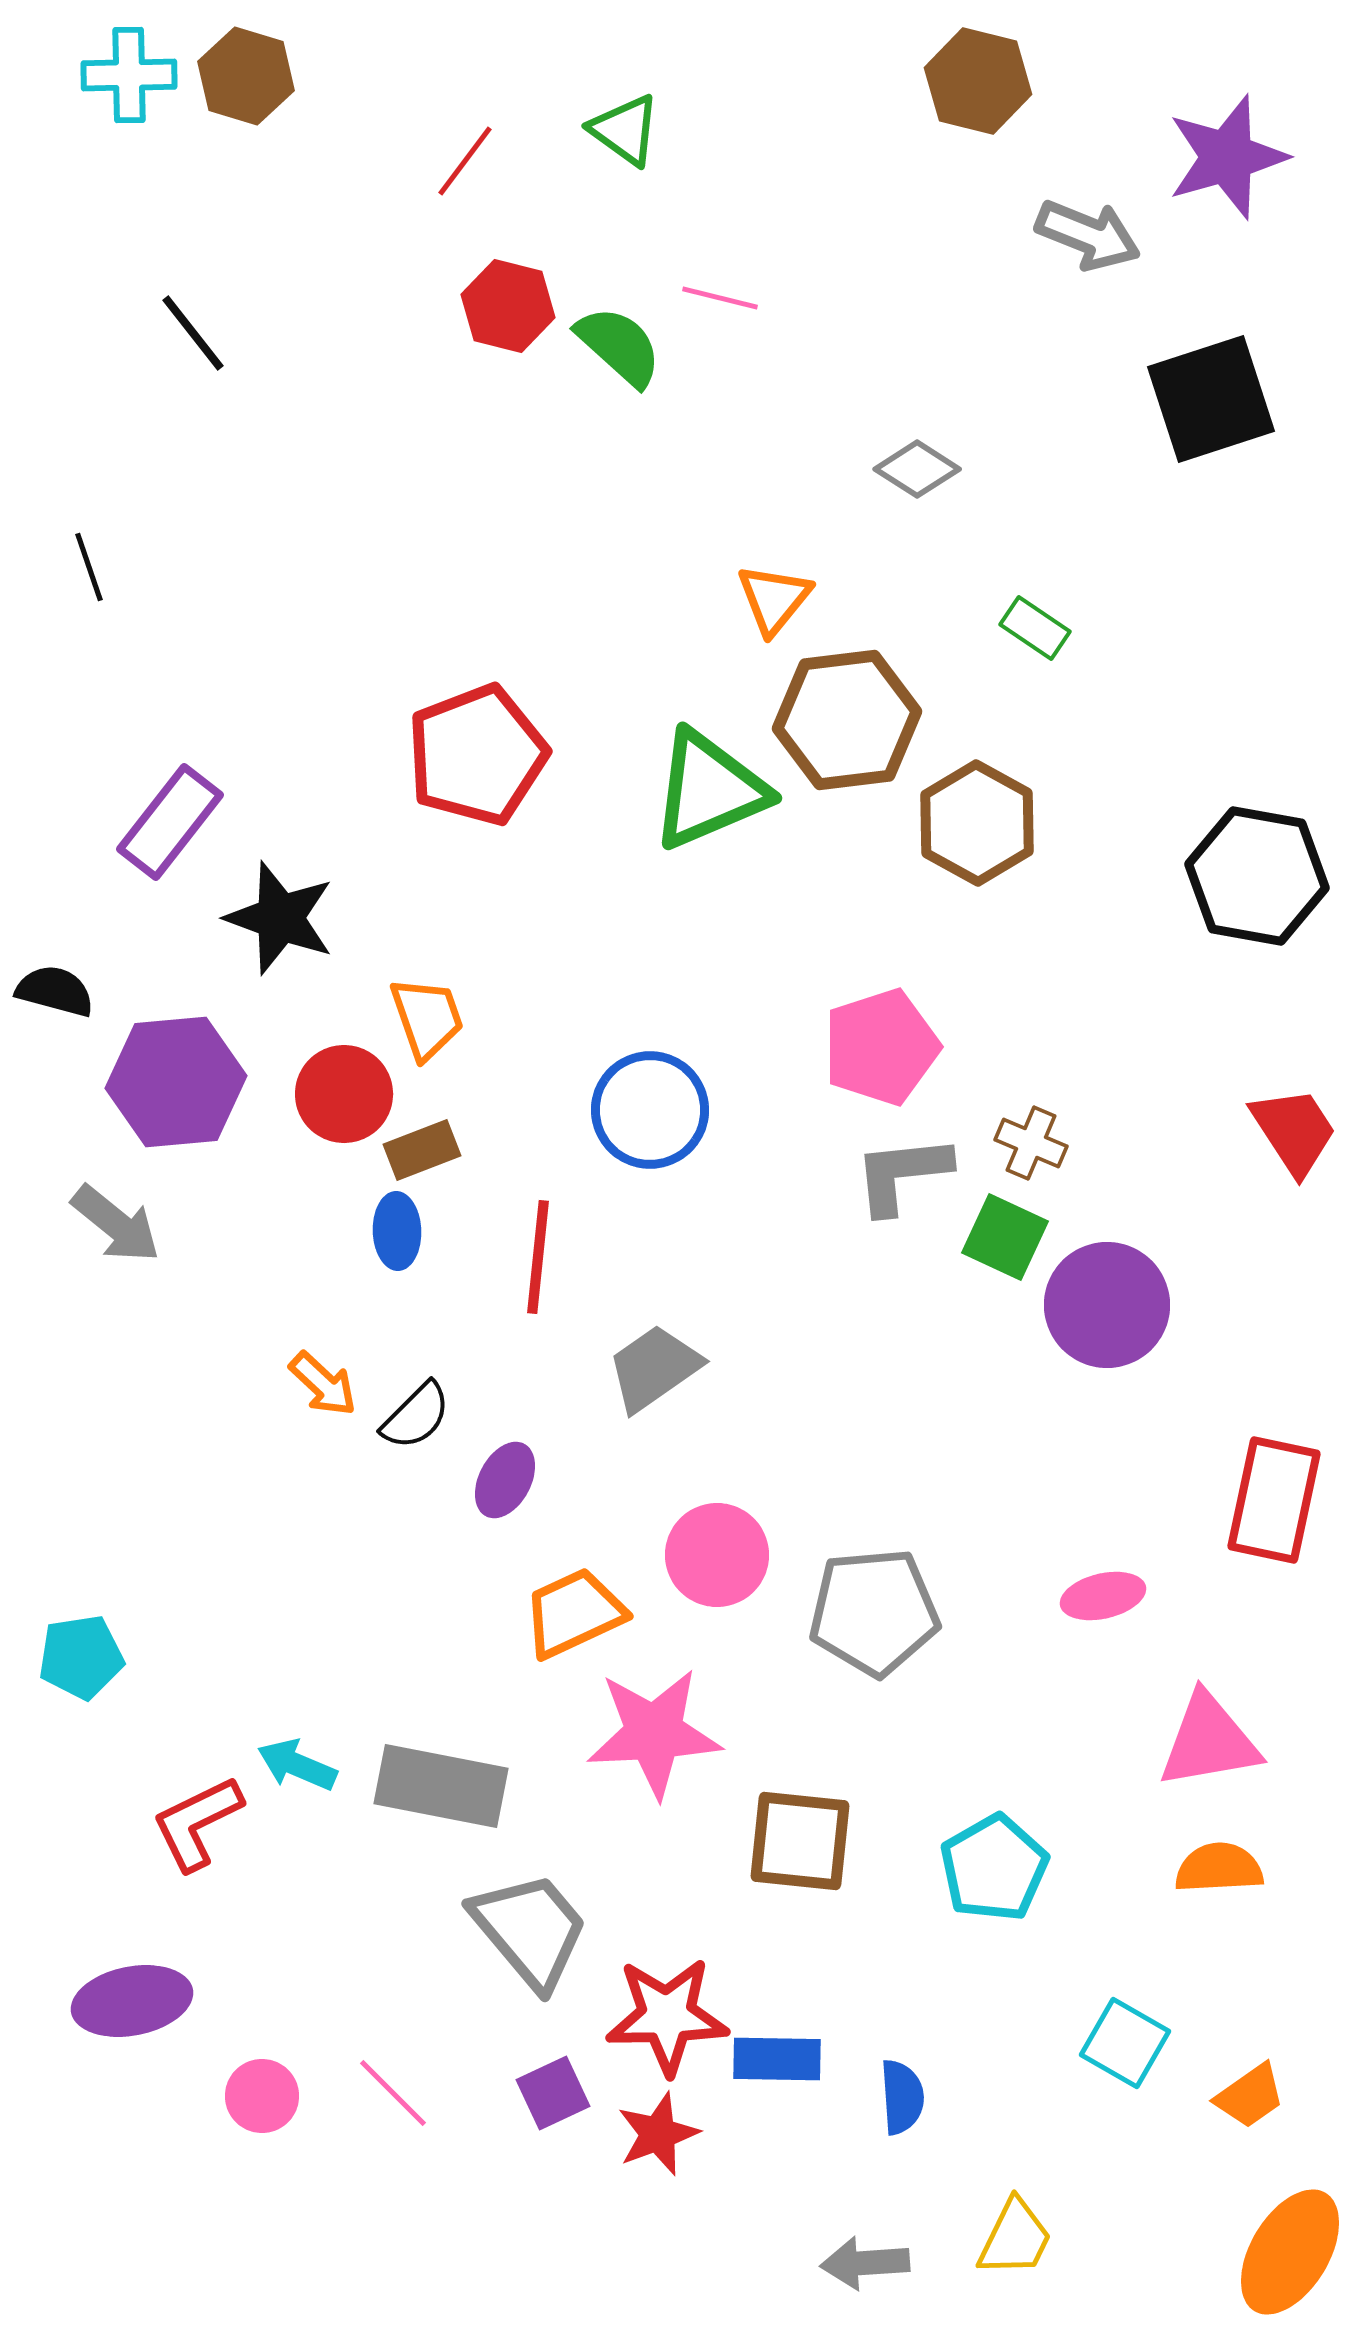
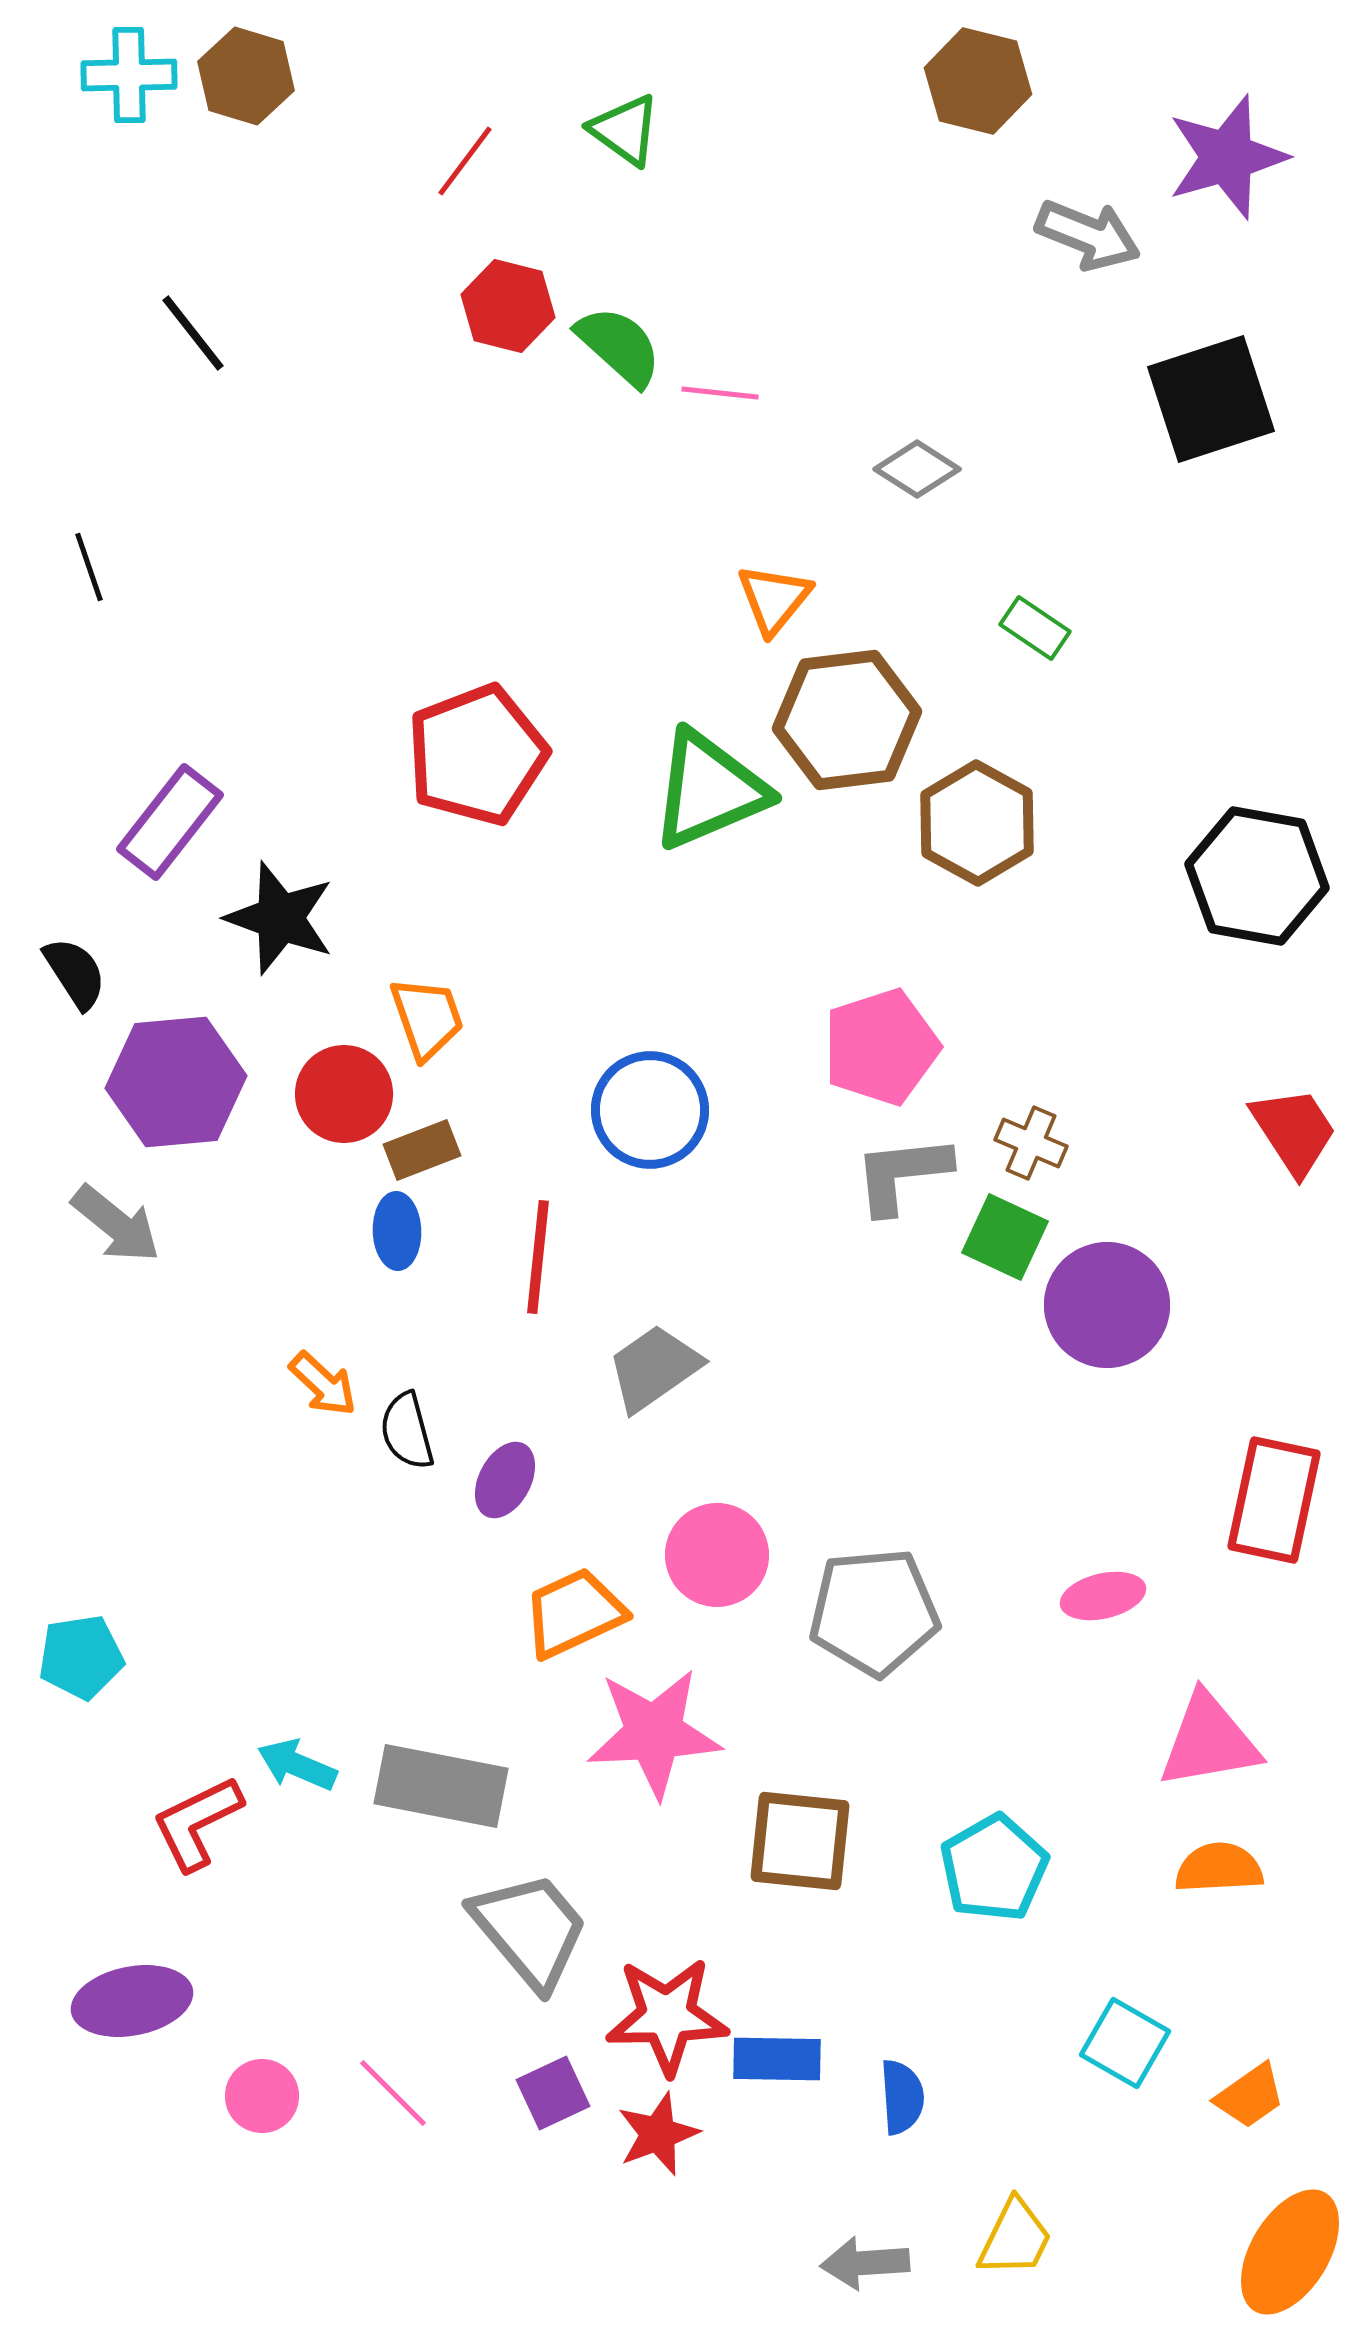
pink line at (720, 298): moved 95 px down; rotated 8 degrees counterclockwise
black semicircle at (55, 991): moved 20 px right, 18 px up; rotated 42 degrees clockwise
black semicircle at (416, 1416): moved 9 px left, 15 px down; rotated 120 degrees clockwise
